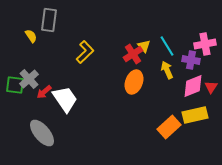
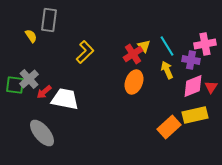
white trapezoid: rotated 44 degrees counterclockwise
